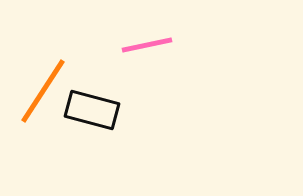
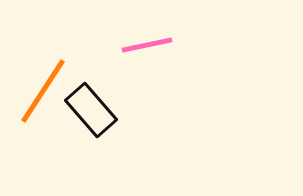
black rectangle: moved 1 px left; rotated 34 degrees clockwise
